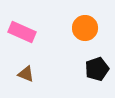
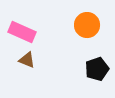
orange circle: moved 2 px right, 3 px up
brown triangle: moved 1 px right, 14 px up
